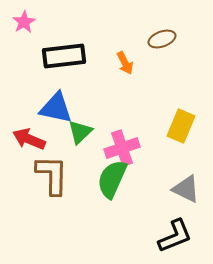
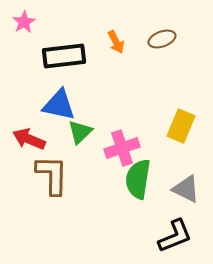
orange arrow: moved 9 px left, 21 px up
blue triangle: moved 3 px right, 3 px up
green semicircle: moved 26 px right; rotated 15 degrees counterclockwise
